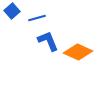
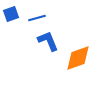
blue square: moved 1 px left, 3 px down; rotated 21 degrees clockwise
orange diamond: moved 6 px down; rotated 44 degrees counterclockwise
